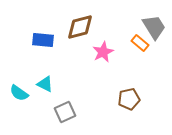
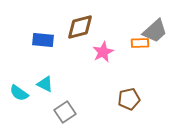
gray trapezoid: moved 1 px right, 4 px down; rotated 80 degrees clockwise
orange rectangle: rotated 42 degrees counterclockwise
gray square: rotated 10 degrees counterclockwise
